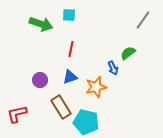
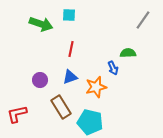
green semicircle: rotated 35 degrees clockwise
cyan pentagon: moved 4 px right
